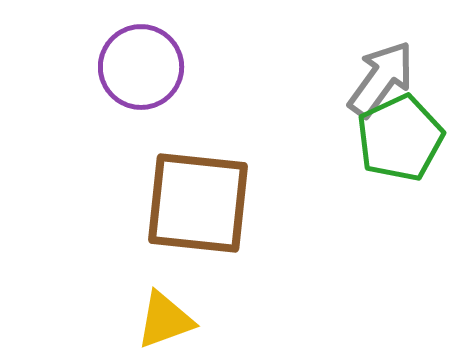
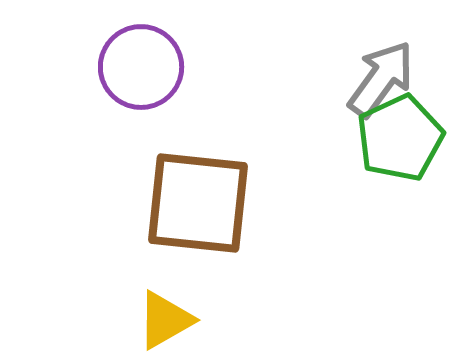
yellow triangle: rotated 10 degrees counterclockwise
